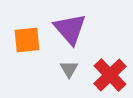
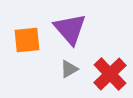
gray triangle: rotated 30 degrees clockwise
red cross: moved 1 px up
